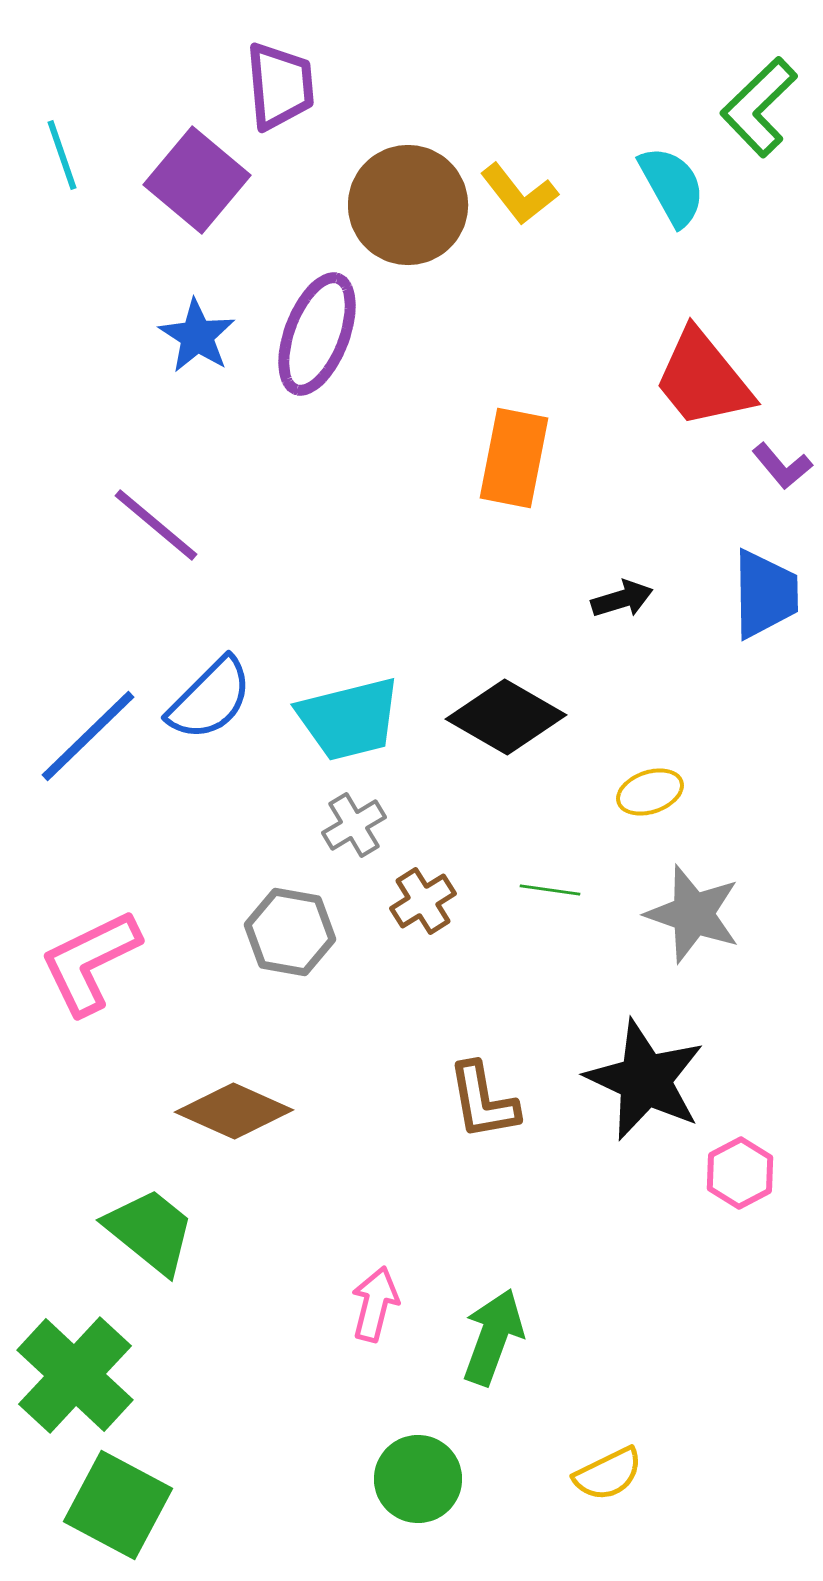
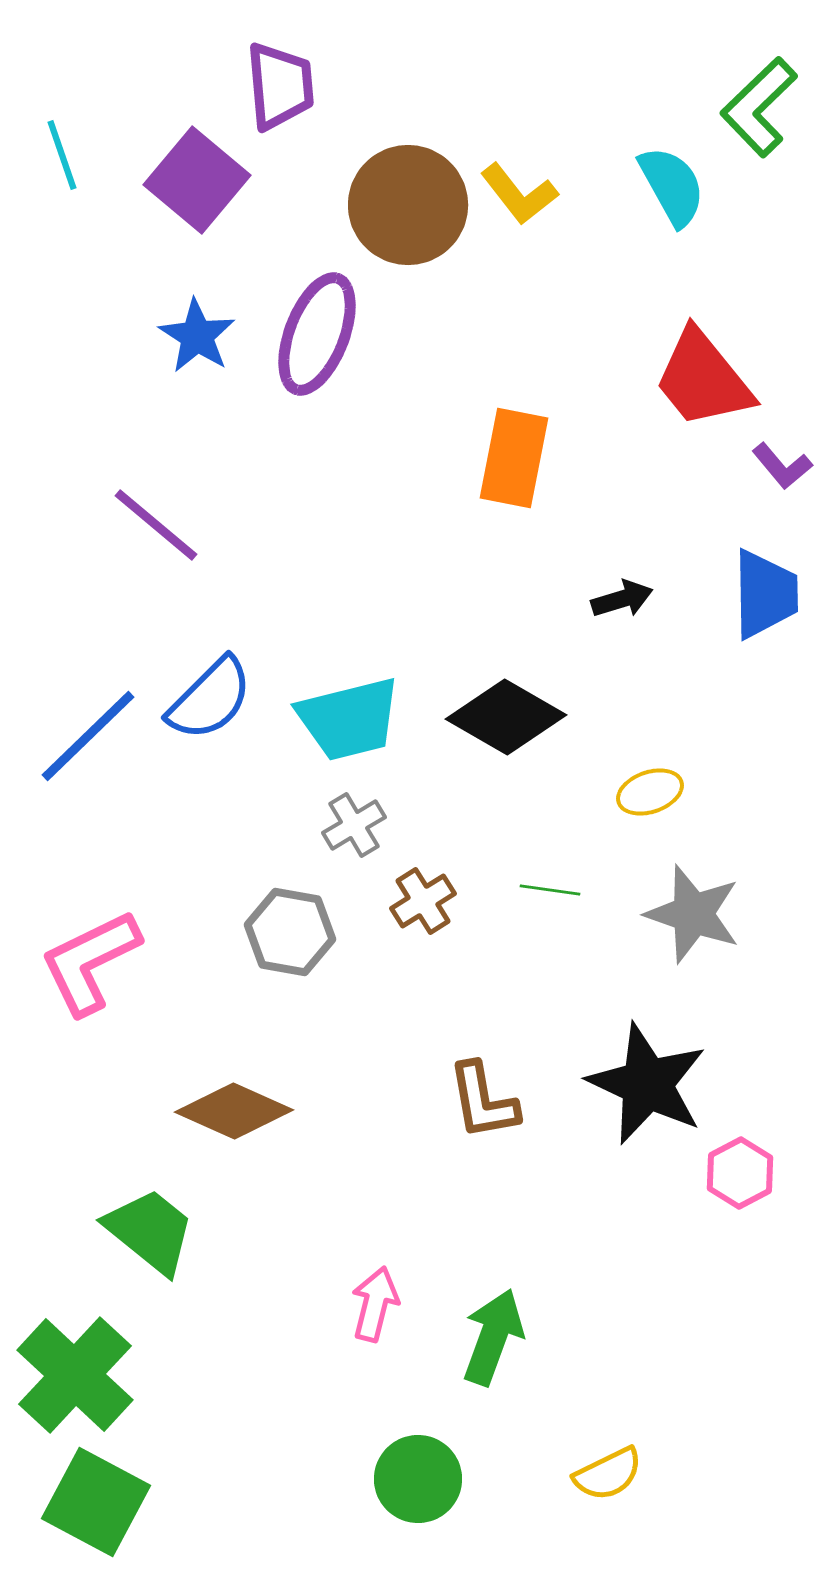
black star: moved 2 px right, 4 px down
green square: moved 22 px left, 3 px up
